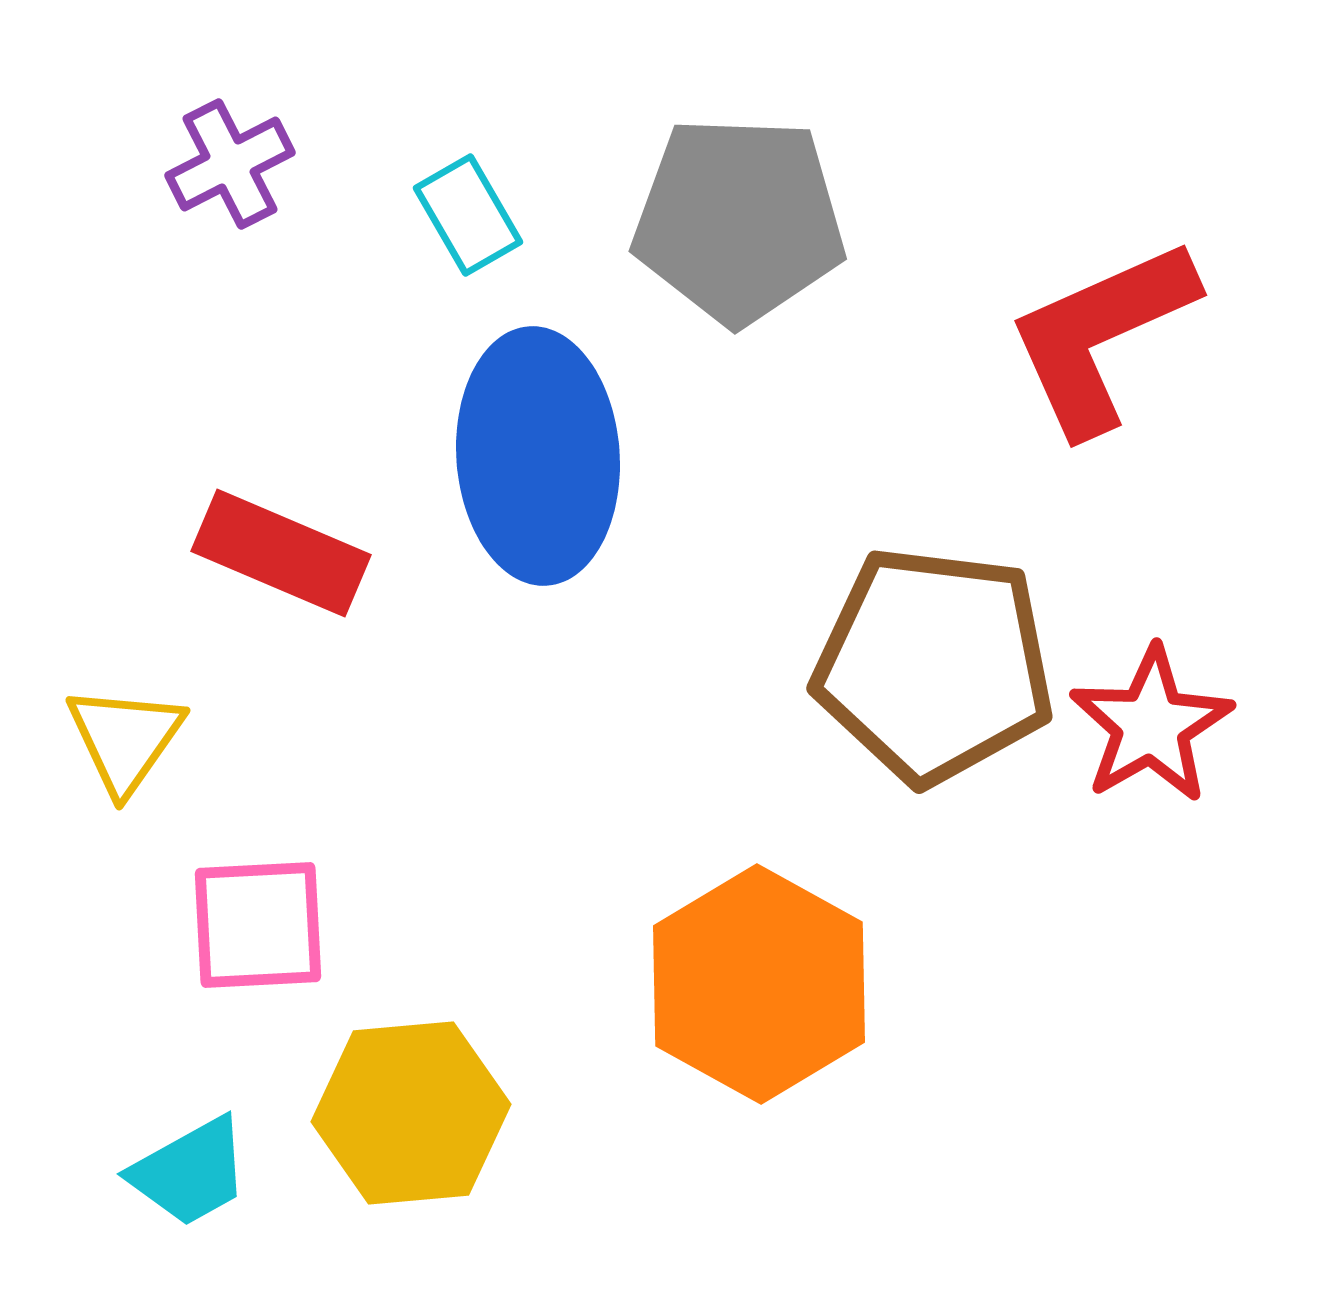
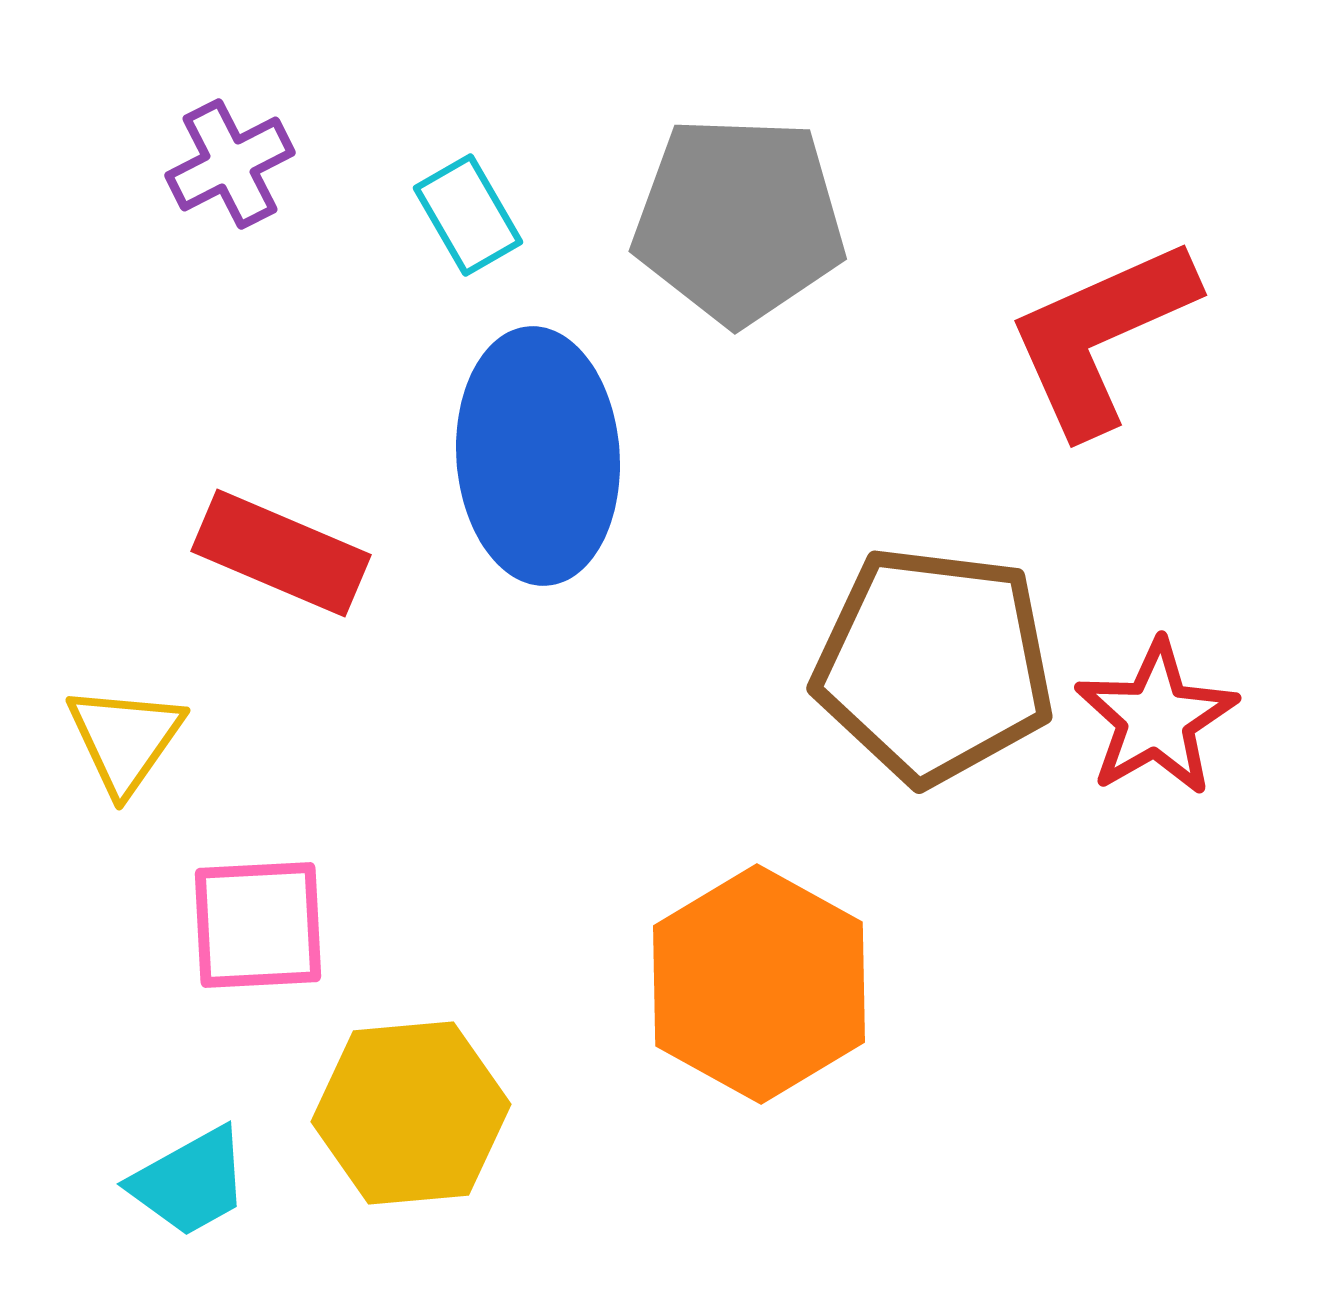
red star: moved 5 px right, 7 px up
cyan trapezoid: moved 10 px down
